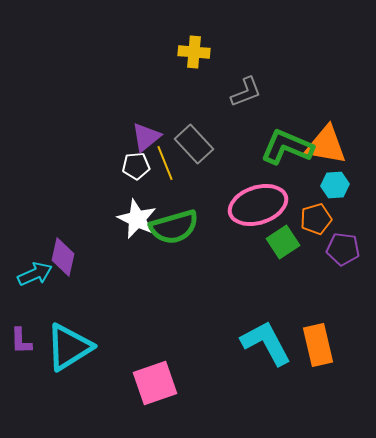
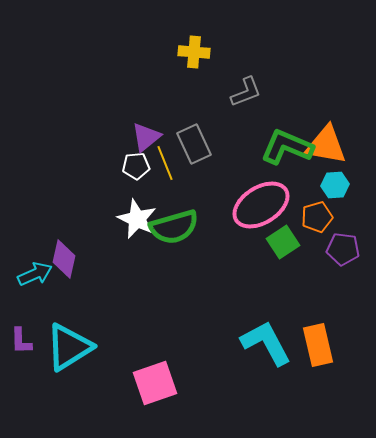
gray rectangle: rotated 18 degrees clockwise
pink ellipse: moved 3 px right; rotated 14 degrees counterclockwise
orange pentagon: moved 1 px right, 2 px up
purple diamond: moved 1 px right, 2 px down
